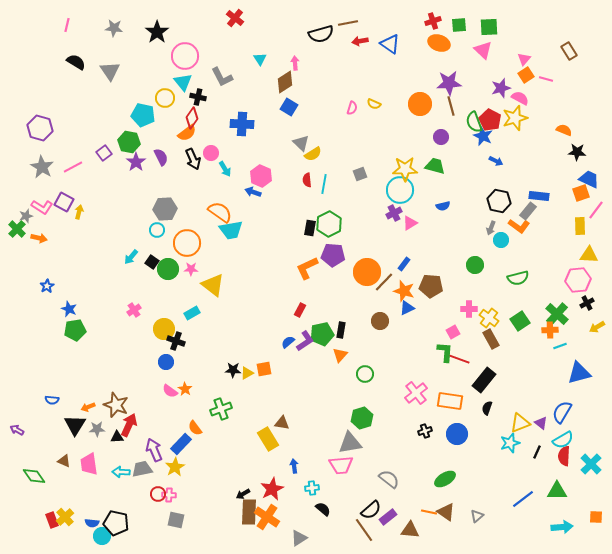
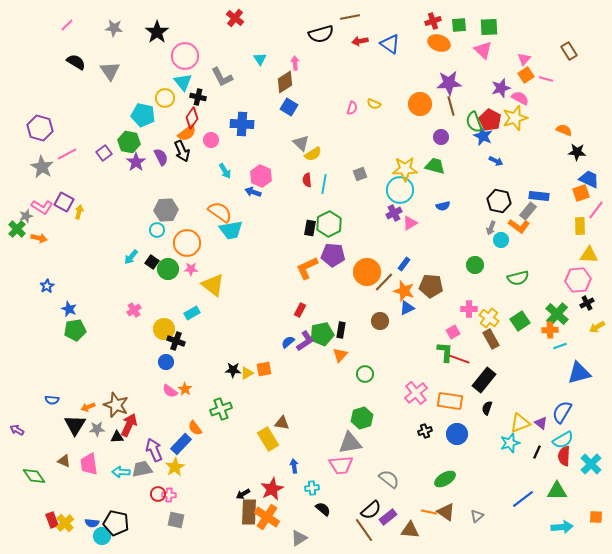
brown line at (348, 23): moved 2 px right, 6 px up
pink line at (67, 25): rotated 32 degrees clockwise
pink circle at (211, 153): moved 13 px up
black arrow at (193, 159): moved 11 px left, 8 px up
pink line at (73, 167): moved 6 px left, 13 px up
cyan arrow at (225, 169): moved 2 px down
gray hexagon at (165, 209): moved 1 px right, 1 px down
yellow cross at (65, 517): moved 6 px down
